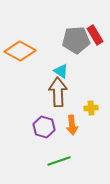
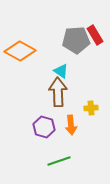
orange arrow: moved 1 px left
